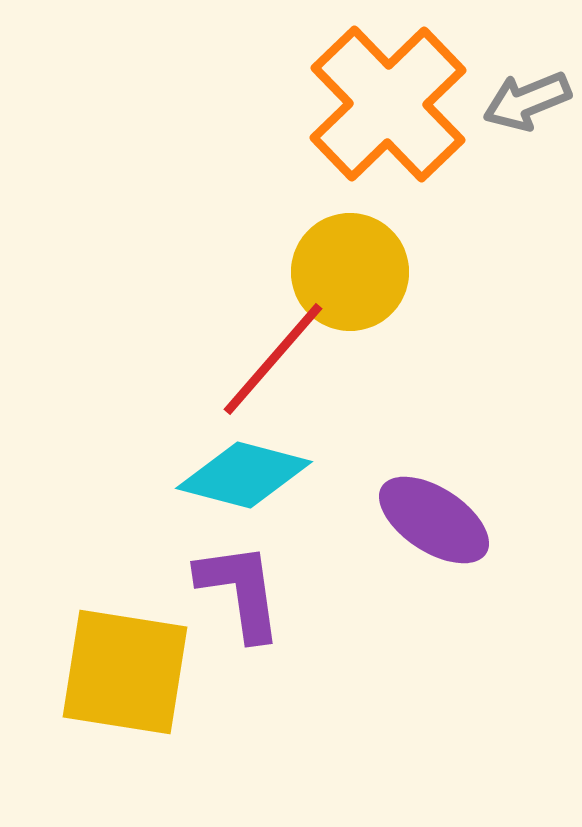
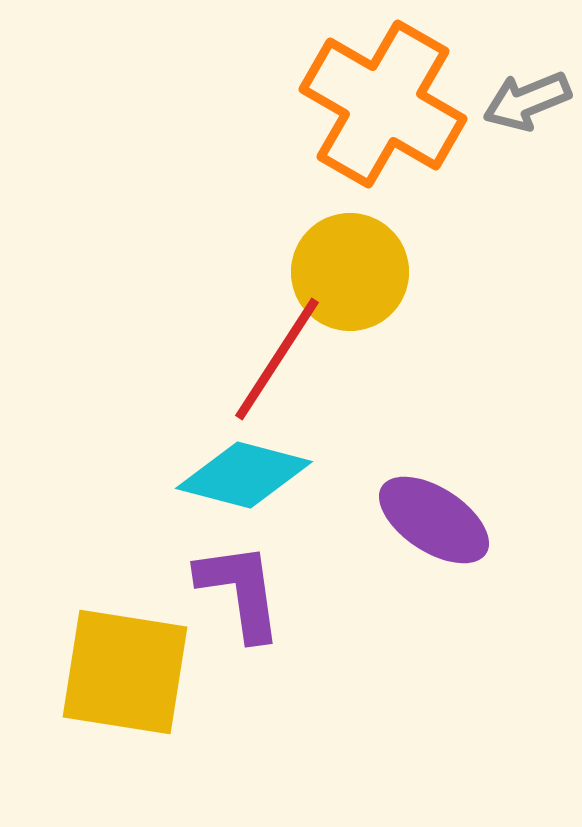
orange cross: moved 5 px left; rotated 16 degrees counterclockwise
red line: moved 4 px right; rotated 8 degrees counterclockwise
